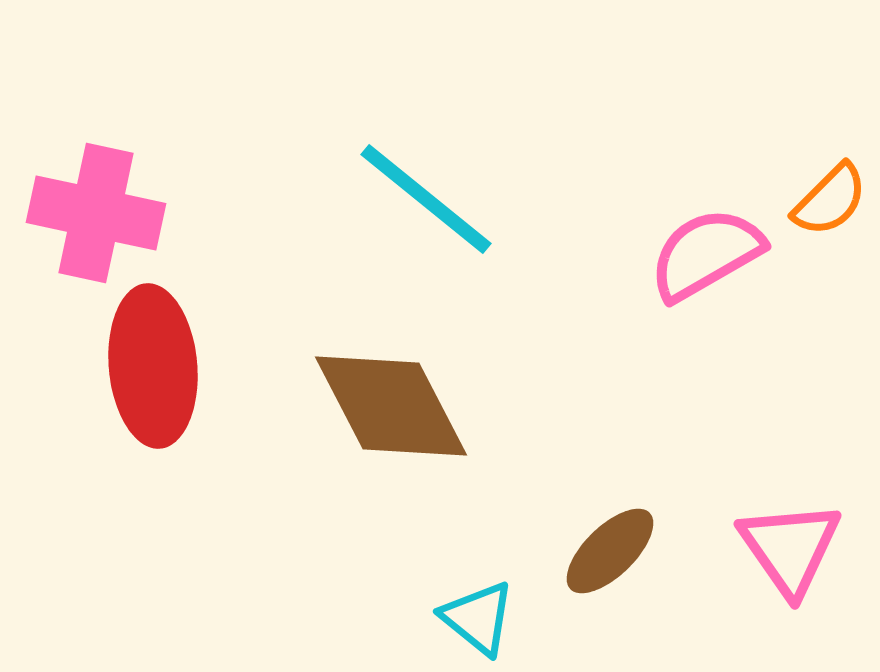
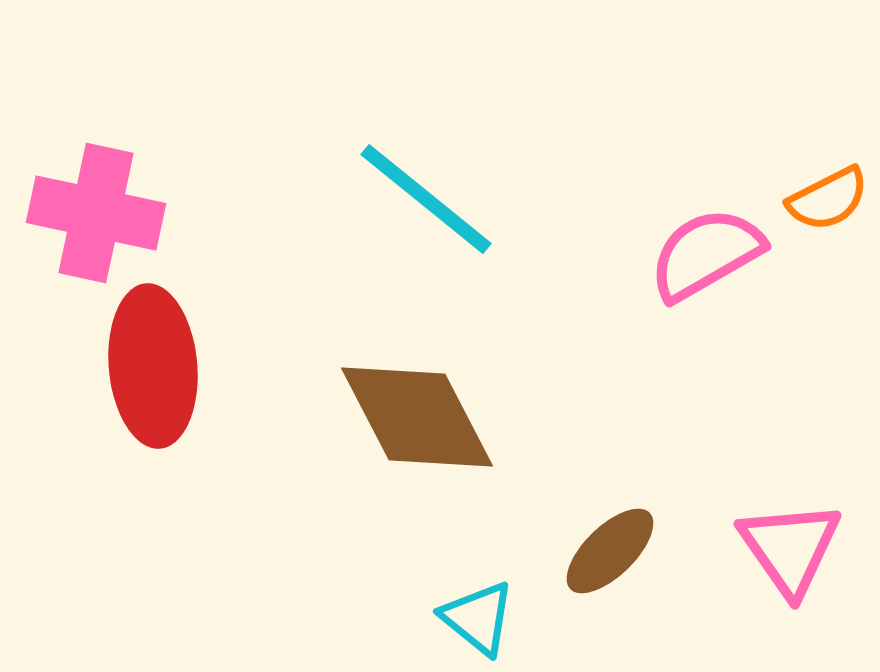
orange semicircle: moved 2 px left, 1 px up; rotated 18 degrees clockwise
brown diamond: moved 26 px right, 11 px down
